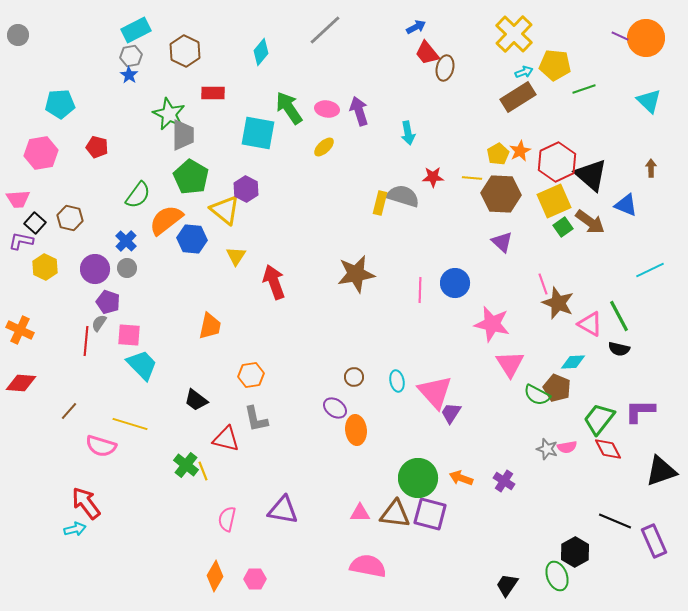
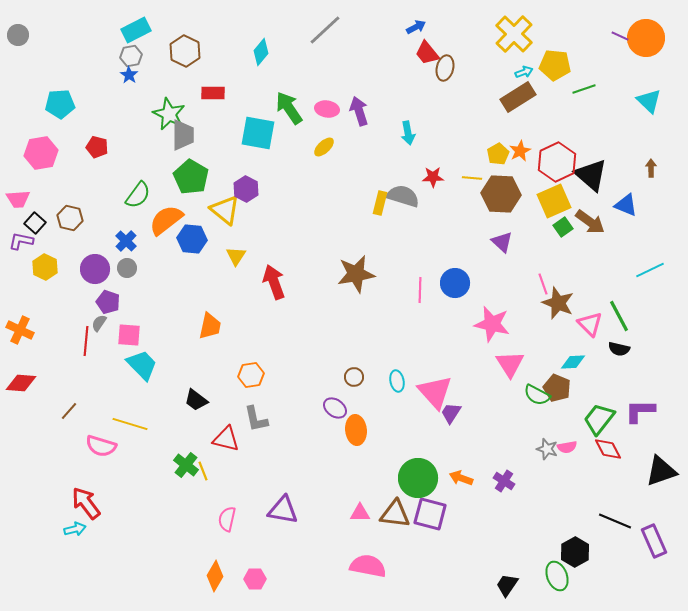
pink triangle at (590, 324): rotated 16 degrees clockwise
